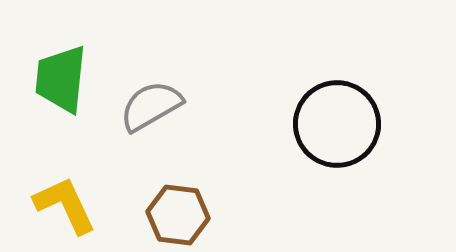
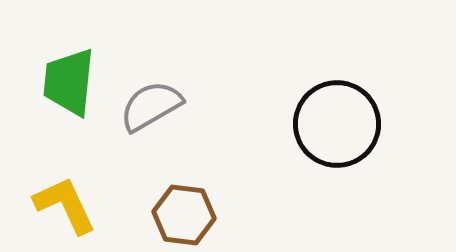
green trapezoid: moved 8 px right, 3 px down
brown hexagon: moved 6 px right
